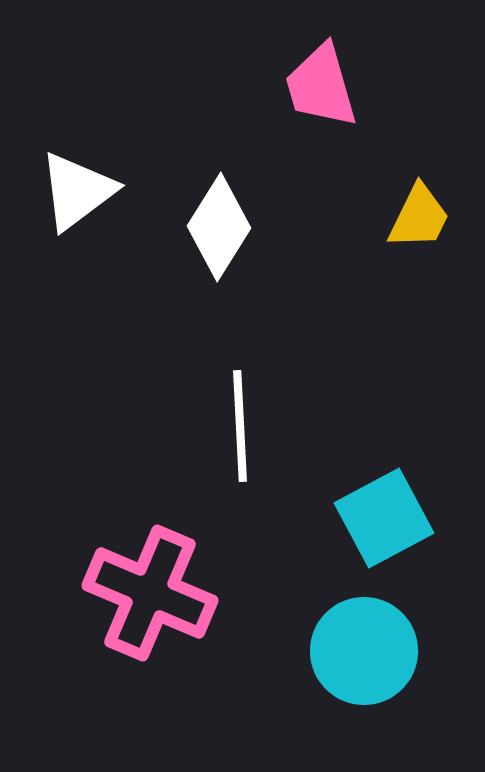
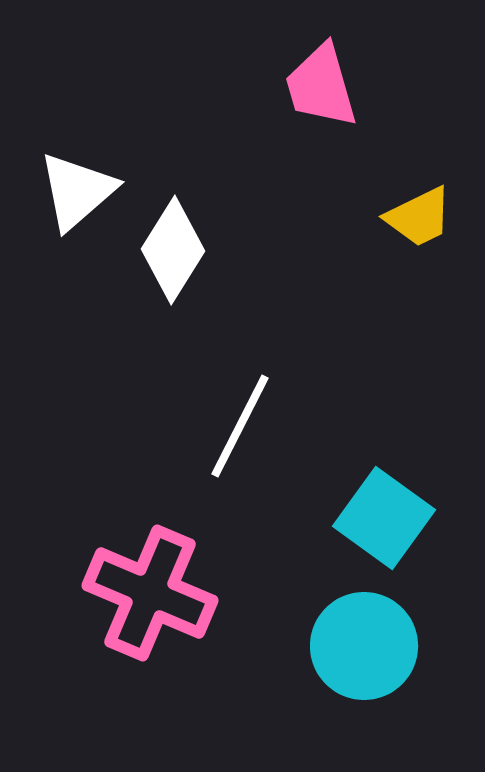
white triangle: rotated 4 degrees counterclockwise
yellow trapezoid: rotated 38 degrees clockwise
white diamond: moved 46 px left, 23 px down
white line: rotated 30 degrees clockwise
cyan square: rotated 26 degrees counterclockwise
cyan circle: moved 5 px up
